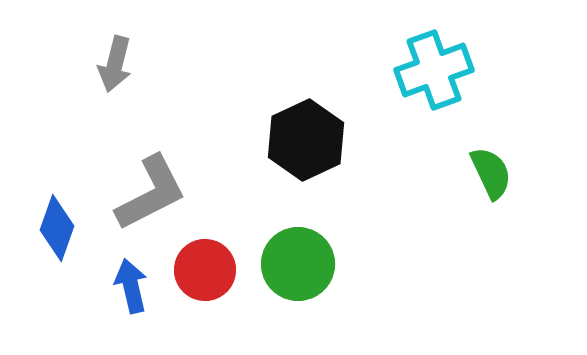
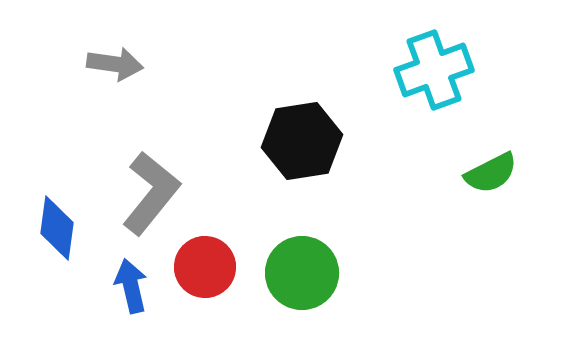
gray arrow: rotated 96 degrees counterclockwise
black hexagon: moved 4 px left, 1 px down; rotated 16 degrees clockwise
green semicircle: rotated 88 degrees clockwise
gray L-shape: rotated 24 degrees counterclockwise
blue diamond: rotated 12 degrees counterclockwise
green circle: moved 4 px right, 9 px down
red circle: moved 3 px up
